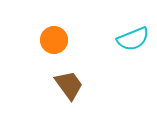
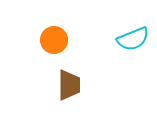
brown trapezoid: rotated 36 degrees clockwise
